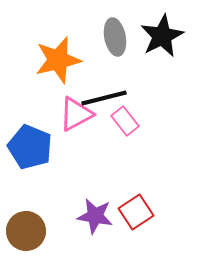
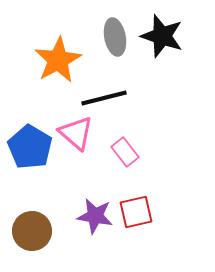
black star: rotated 27 degrees counterclockwise
orange star: rotated 15 degrees counterclockwise
pink triangle: moved 19 px down; rotated 51 degrees counterclockwise
pink rectangle: moved 31 px down
blue pentagon: rotated 9 degrees clockwise
red square: rotated 20 degrees clockwise
brown circle: moved 6 px right
